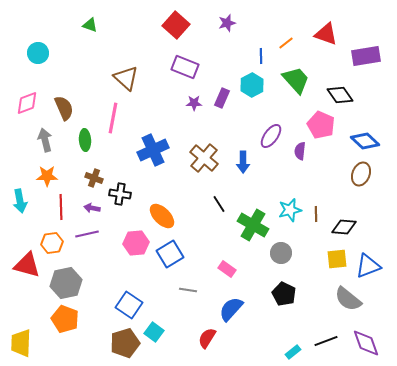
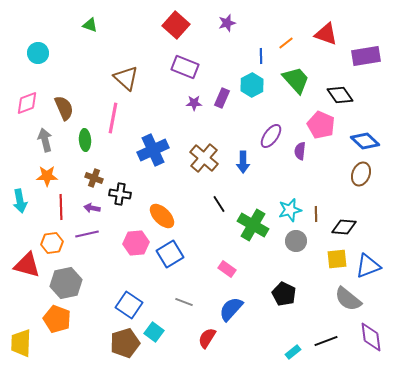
gray circle at (281, 253): moved 15 px right, 12 px up
gray line at (188, 290): moved 4 px left, 12 px down; rotated 12 degrees clockwise
orange pentagon at (65, 319): moved 8 px left
purple diamond at (366, 343): moved 5 px right, 6 px up; rotated 12 degrees clockwise
